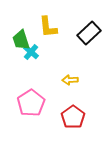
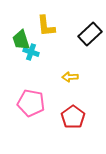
yellow L-shape: moved 2 px left, 1 px up
black rectangle: moved 1 px right, 1 px down
cyan cross: rotated 21 degrees counterclockwise
yellow arrow: moved 3 px up
pink pentagon: rotated 28 degrees counterclockwise
